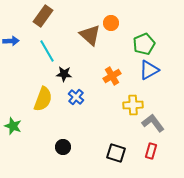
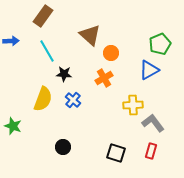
orange circle: moved 30 px down
green pentagon: moved 16 px right
orange cross: moved 8 px left, 2 px down
blue cross: moved 3 px left, 3 px down
